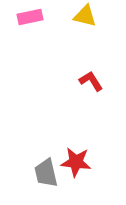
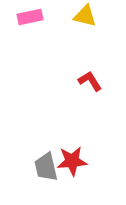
red L-shape: moved 1 px left
red star: moved 4 px left, 1 px up; rotated 12 degrees counterclockwise
gray trapezoid: moved 6 px up
